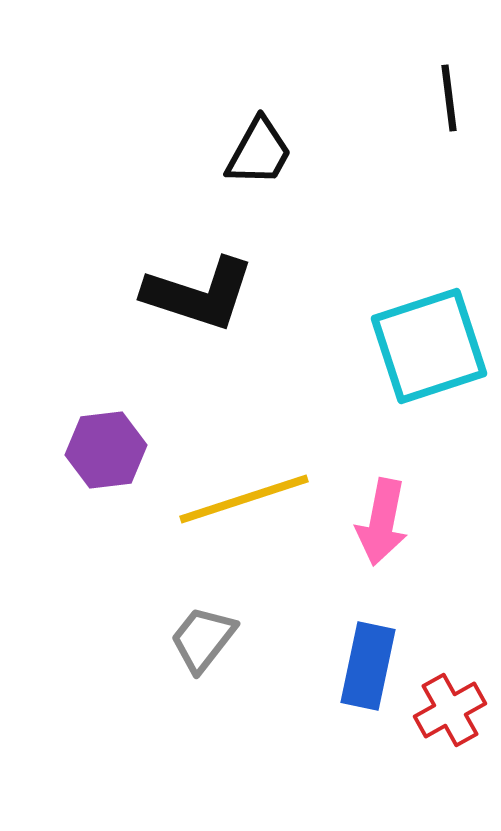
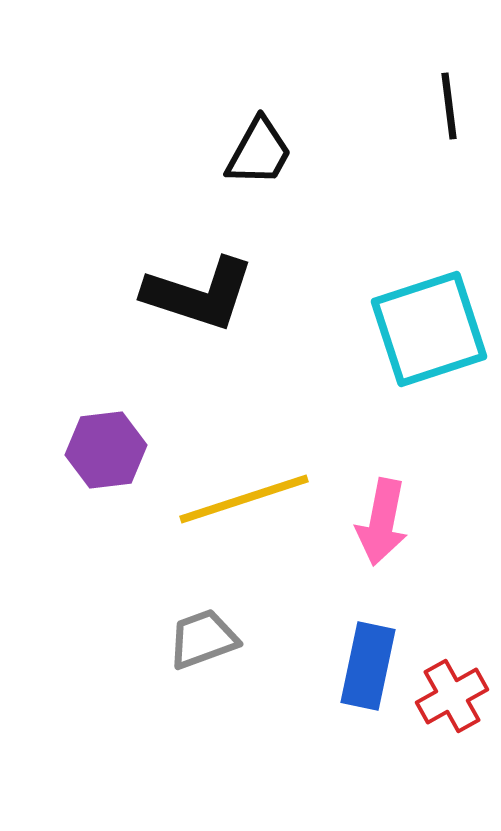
black line: moved 8 px down
cyan square: moved 17 px up
gray trapezoid: rotated 32 degrees clockwise
red cross: moved 2 px right, 14 px up
